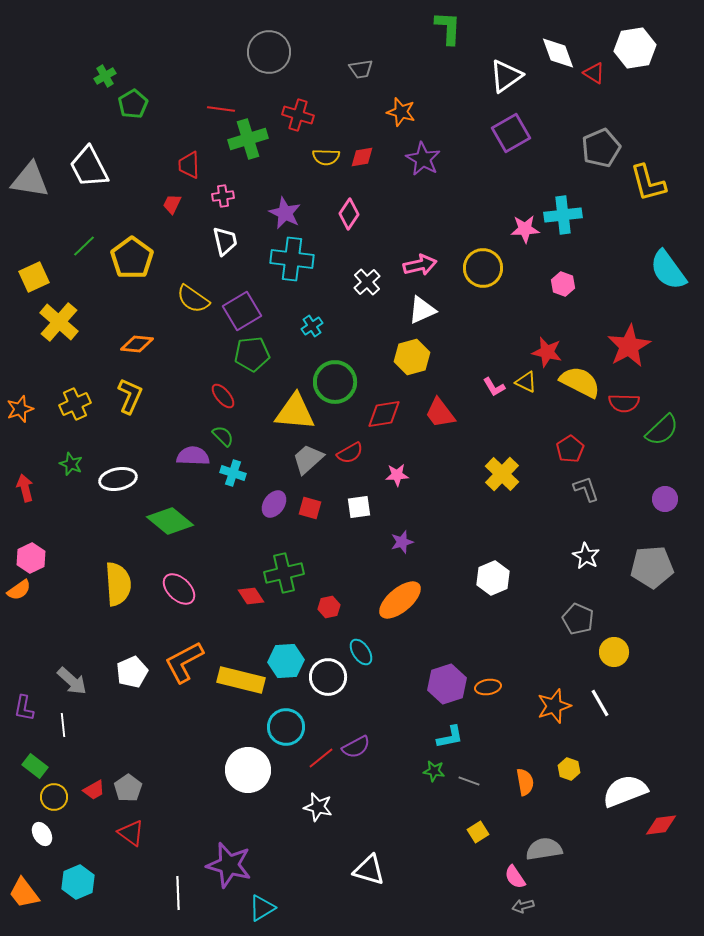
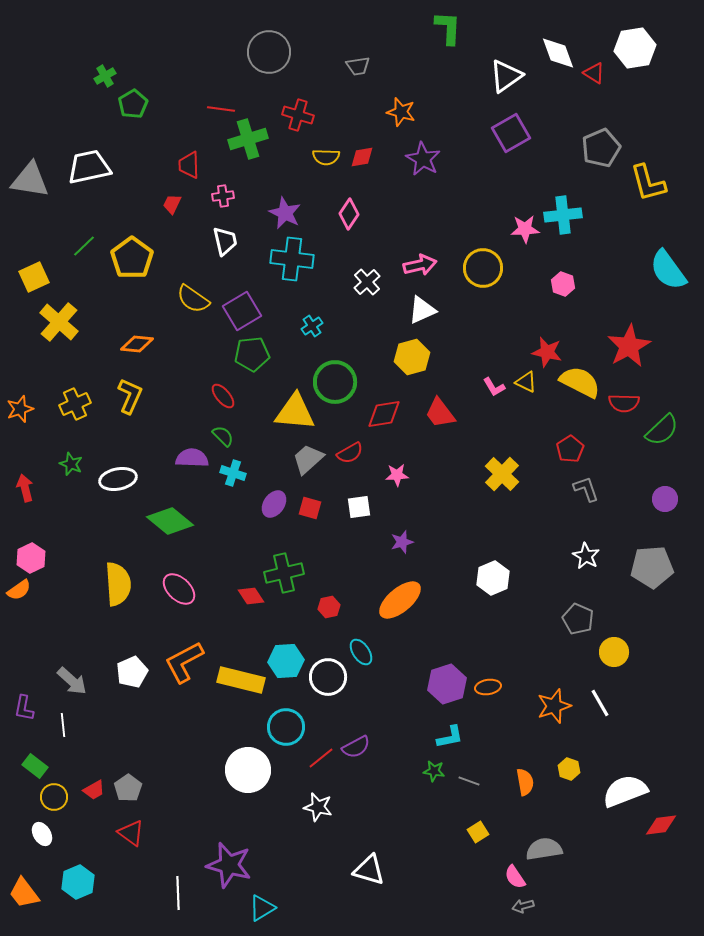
gray trapezoid at (361, 69): moved 3 px left, 3 px up
white trapezoid at (89, 167): rotated 105 degrees clockwise
purple semicircle at (193, 456): moved 1 px left, 2 px down
